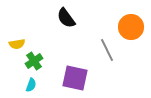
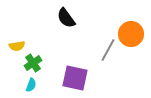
orange circle: moved 7 px down
yellow semicircle: moved 2 px down
gray line: moved 1 px right; rotated 55 degrees clockwise
green cross: moved 1 px left, 2 px down
